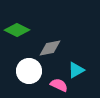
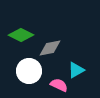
green diamond: moved 4 px right, 5 px down
